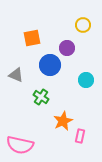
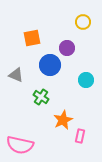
yellow circle: moved 3 px up
orange star: moved 1 px up
